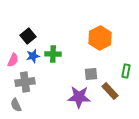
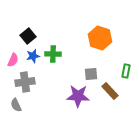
orange hexagon: rotated 15 degrees counterclockwise
purple star: moved 1 px left, 1 px up
